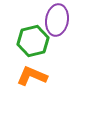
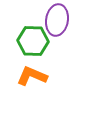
green hexagon: rotated 16 degrees clockwise
